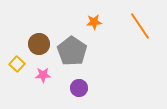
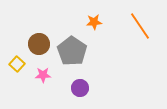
purple circle: moved 1 px right
